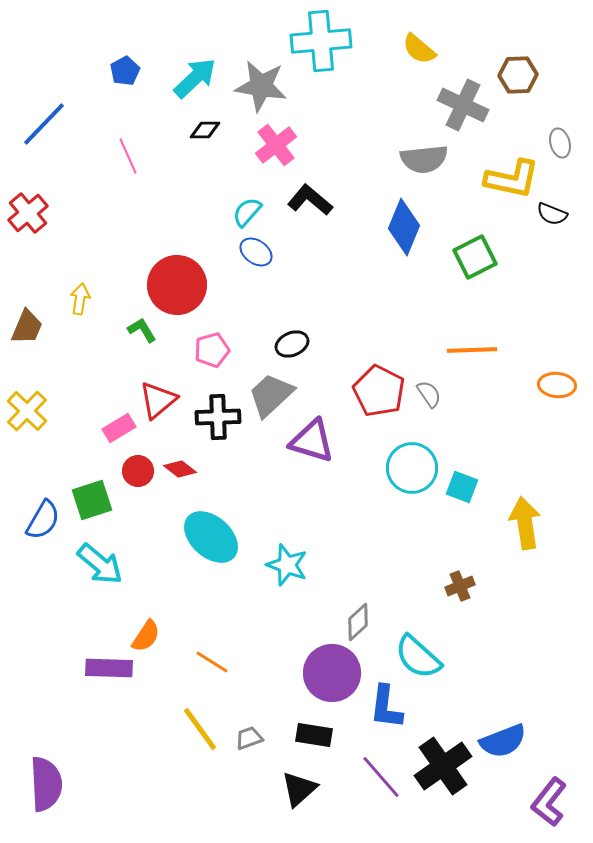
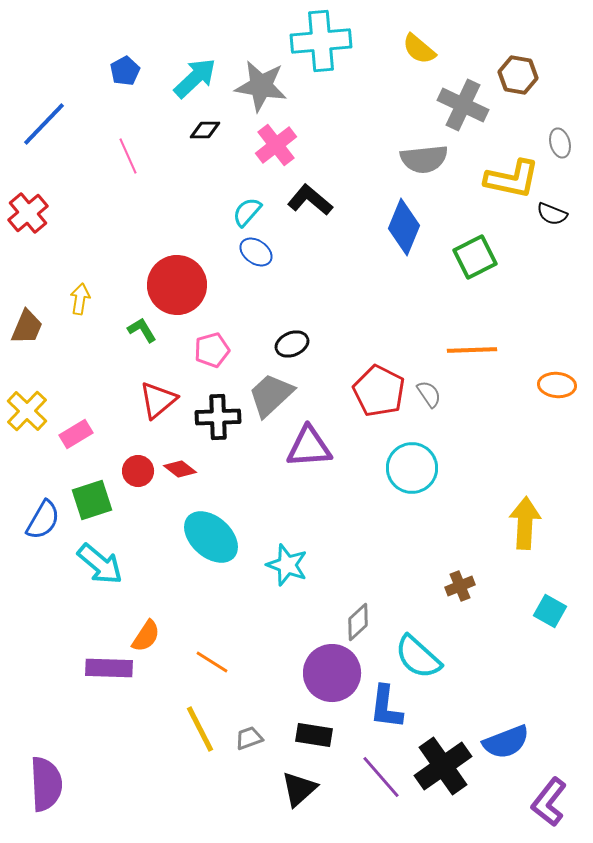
brown hexagon at (518, 75): rotated 12 degrees clockwise
pink rectangle at (119, 428): moved 43 px left, 6 px down
purple triangle at (312, 441): moved 3 px left, 6 px down; rotated 21 degrees counterclockwise
cyan square at (462, 487): moved 88 px right, 124 px down; rotated 8 degrees clockwise
yellow arrow at (525, 523): rotated 12 degrees clockwise
yellow line at (200, 729): rotated 9 degrees clockwise
blue semicircle at (503, 741): moved 3 px right, 1 px down
